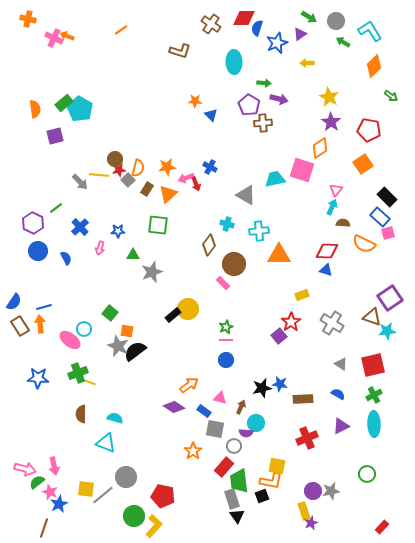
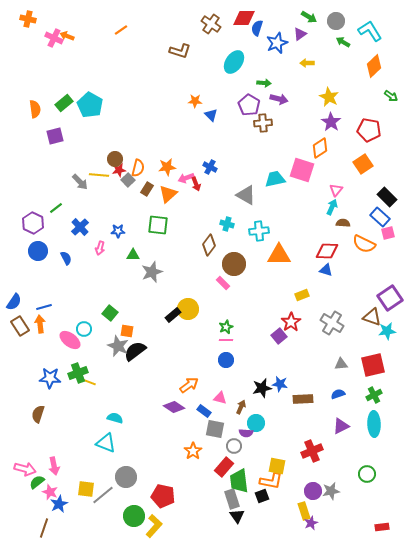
cyan ellipse at (234, 62): rotated 35 degrees clockwise
cyan pentagon at (80, 109): moved 10 px right, 4 px up
gray triangle at (341, 364): rotated 40 degrees counterclockwise
blue star at (38, 378): moved 12 px right
blue semicircle at (338, 394): rotated 48 degrees counterclockwise
brown semicircle at (81, 414): moved 43 px left; rotated 18 degrees clockwise
red cross at (307, 438): moved 5 px right, 13 px down
red rectangle at (382, 527): rotated 40 degrees clockwise
